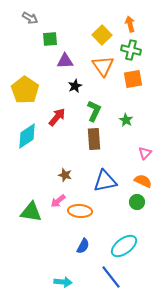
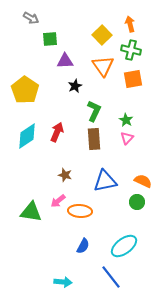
gray arrow: moved 1 px right
red arrow: moved 15 px down; rotated 18 degrees counterclockwise
pink triangle: moved 18 px left, 15 px up
